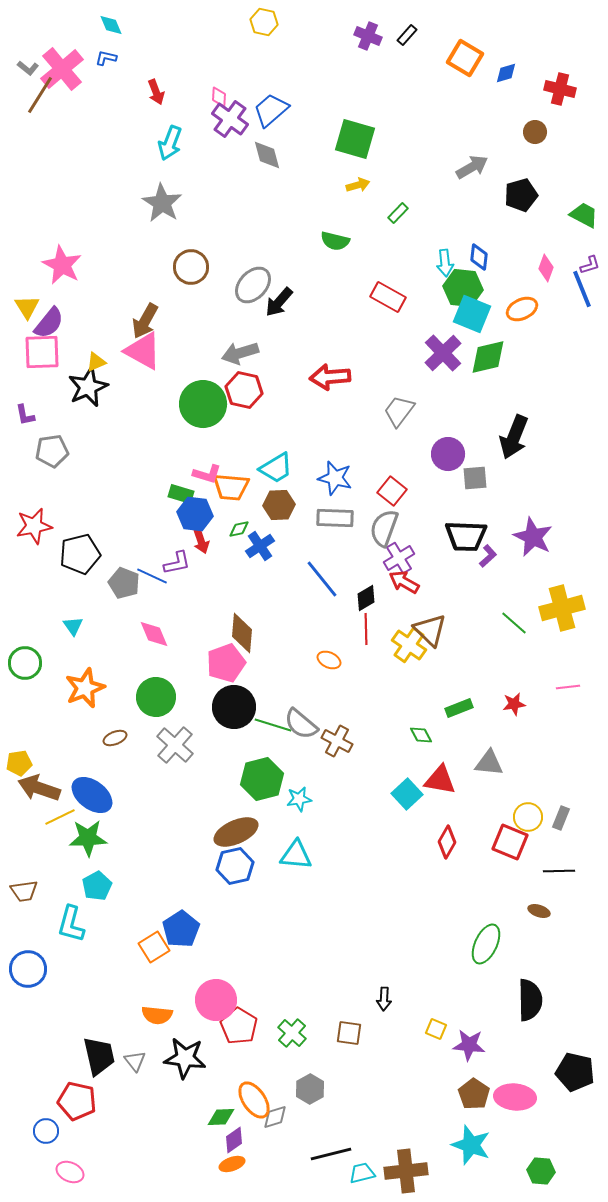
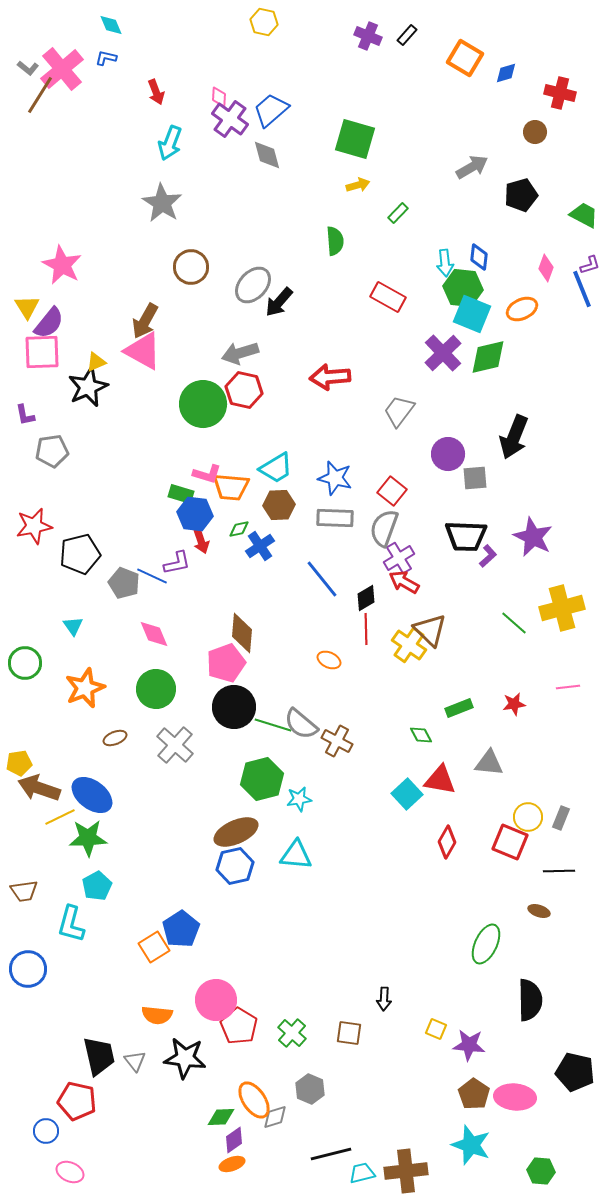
red cross at (560, 89): moved 4 px down
green semicircle at (335, 241): rotated 108 degrees counterclockwise
green circle at (156, 697): moved 8 px up
gray hexagon at (310, 1089): rotated 8 degrees counterclockwise
